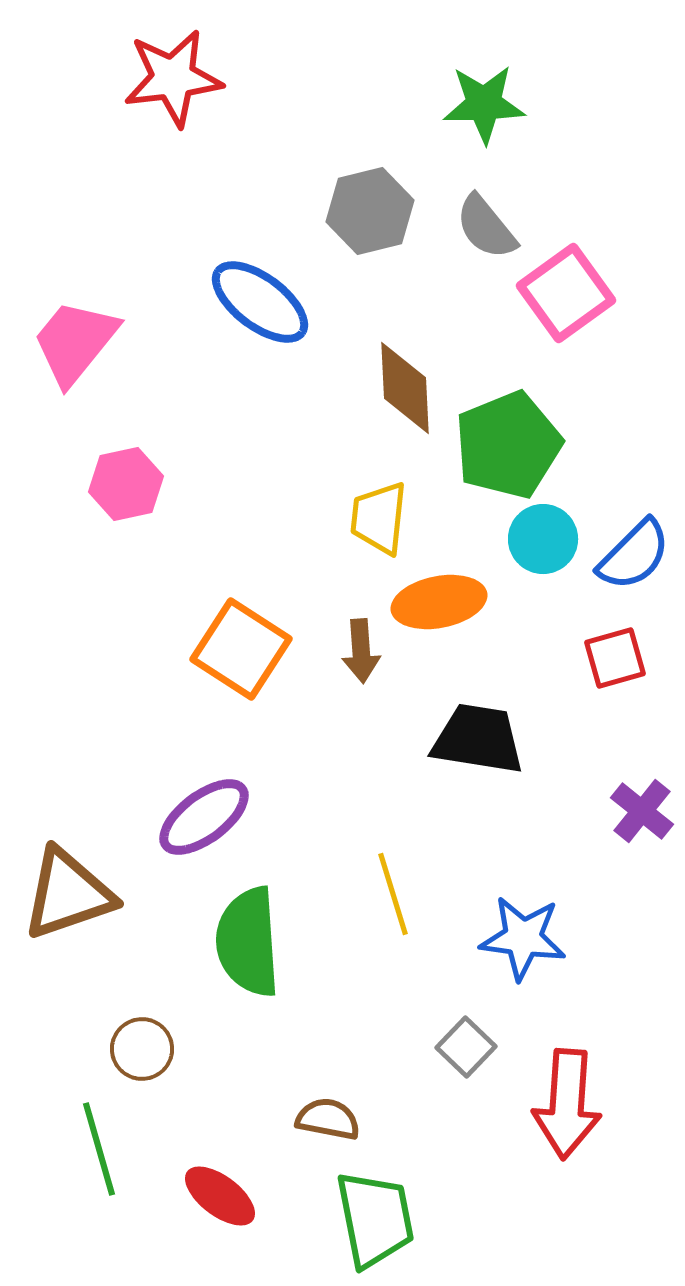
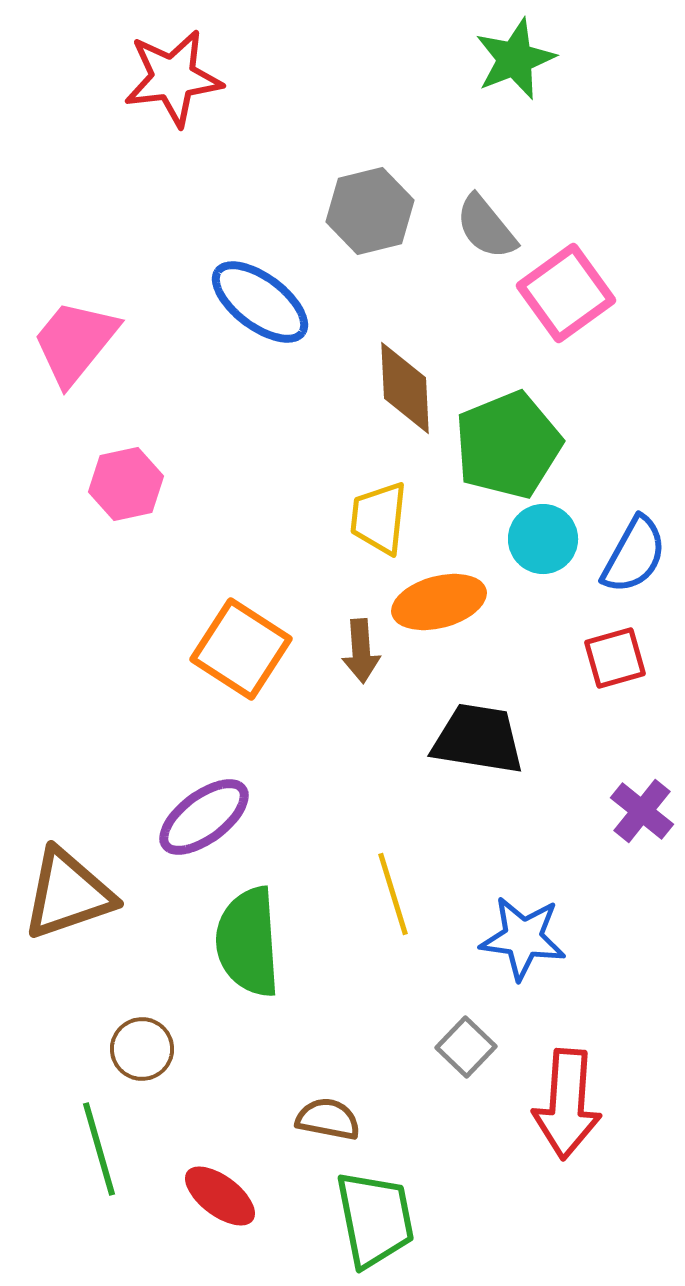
green star: moved 31 px right, 45 px up; rotated 20 degrees counterclockwise
blue semicircle: rotated 16 degrees counterclockwise
orange ellipse: rotated 4 degrees counterclockwise
